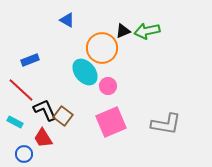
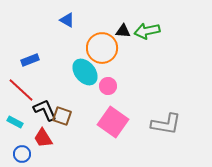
black triangle: rotated 28 degrees clockwise
brown square: moved 1 px left; rotated 18 degrees counterclockwise
pink square: moved 2 px right; rotated 32 degrees counterclockwise
blue circle: moved 2 px left
